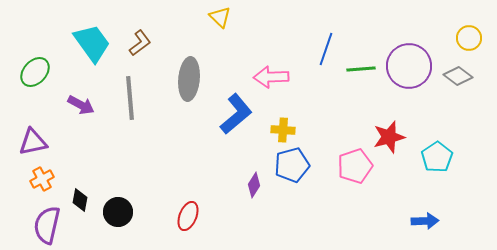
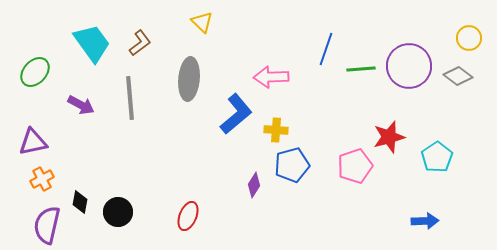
yellow triangle: moved 18 px left, 5 px down
yellow cross: moved 7 px left
black diamond: moved 2 px down
